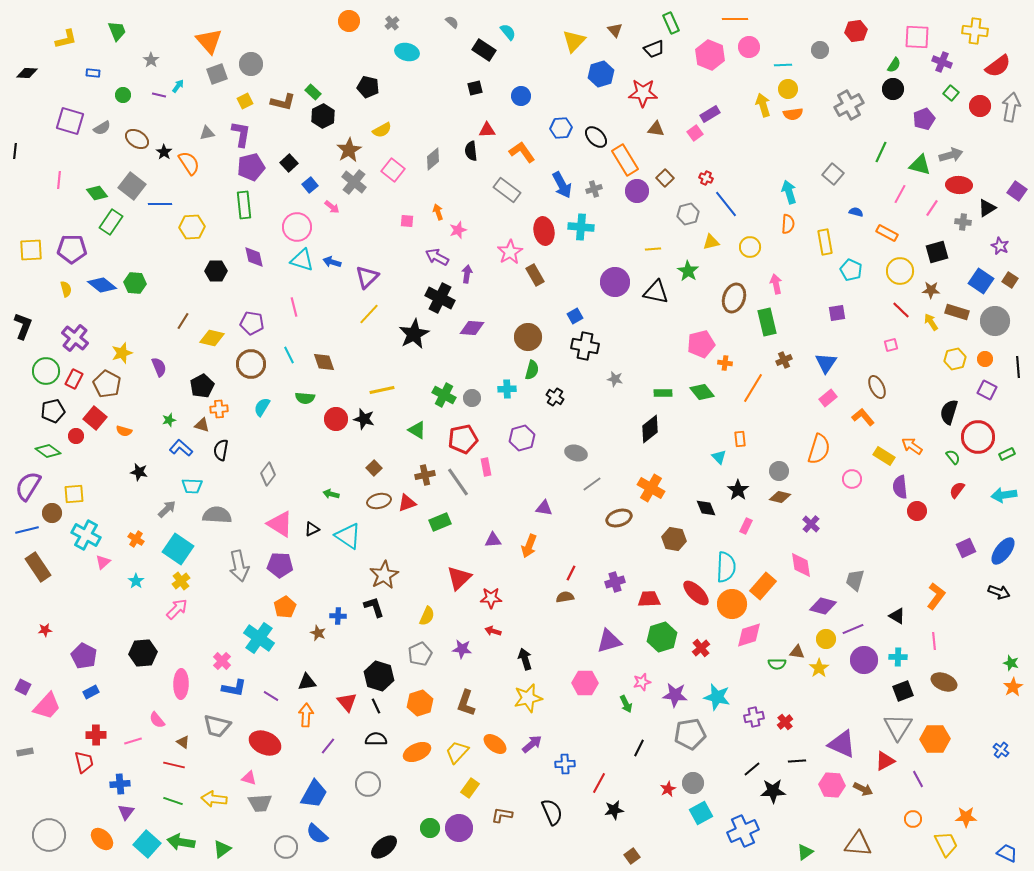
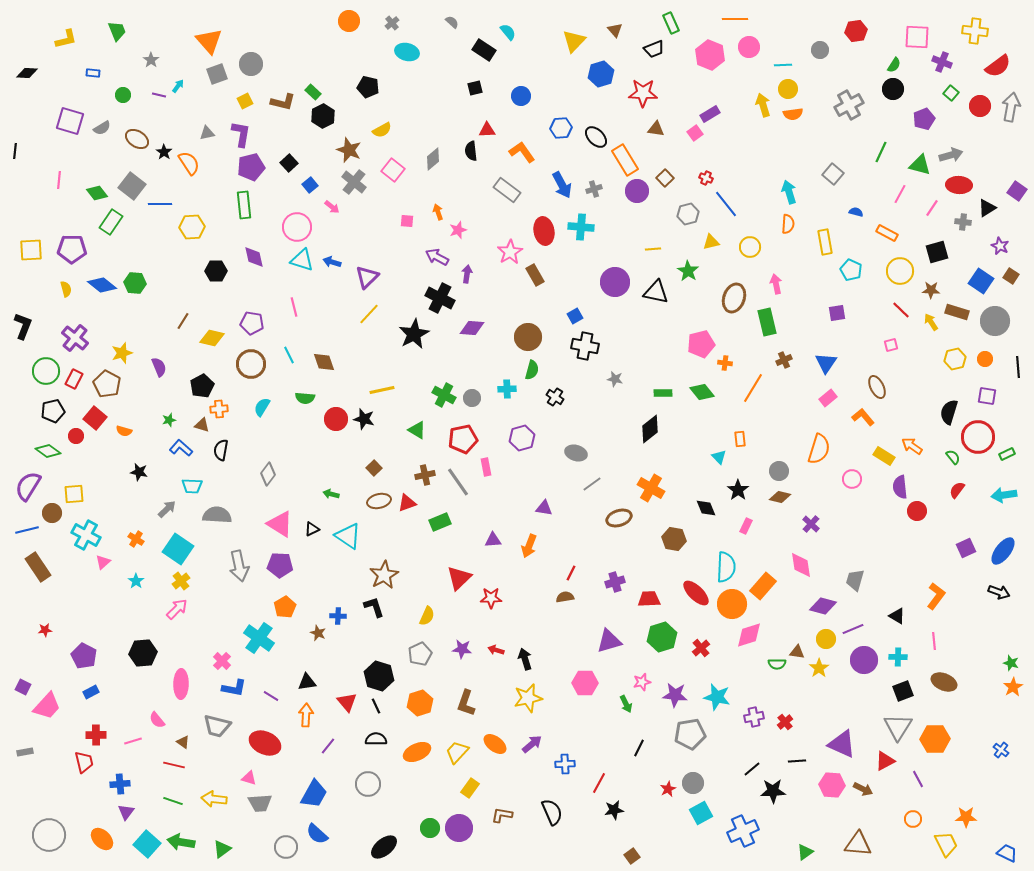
brown star at (349, 150): rotated 20 degrees counterclockwise
brown square at (1010, 280): moved 1 px right, 4 px up
purple square at (987, 390): moved 6 px down; rotated 18 degrees counterclockwise
red arrow at (493, 631): moved 3 px right, 19 px down
